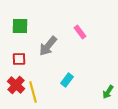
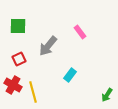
green square: moved 2 px left
red square: rotated 24 degrees counterclockwise
cyan rectangle: moved 3 px right, 5 px up
red cross: moved 3 px left; rotated 12 degrees counterclockwise
green arrow: moved 1 px left, 3 px down
